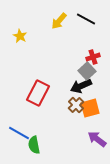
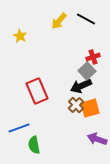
red rectangle: moved 1 px left, 2 px up; rotated 50 degrees counterclockwise
blue line: moved 5 px up; rotated 50 degrees counterclockwise
purple arrow: rotated 18 degrees counterclockwise
